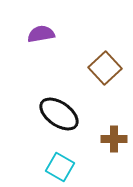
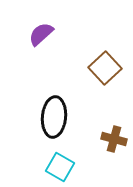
purple semicircle: rotated 32 degrees counterclockwise
black ellipse: moved 5 px left, 3 px down; rotated 60 degrees clockwise
brown cross: rotated 15 degrees clockwise
